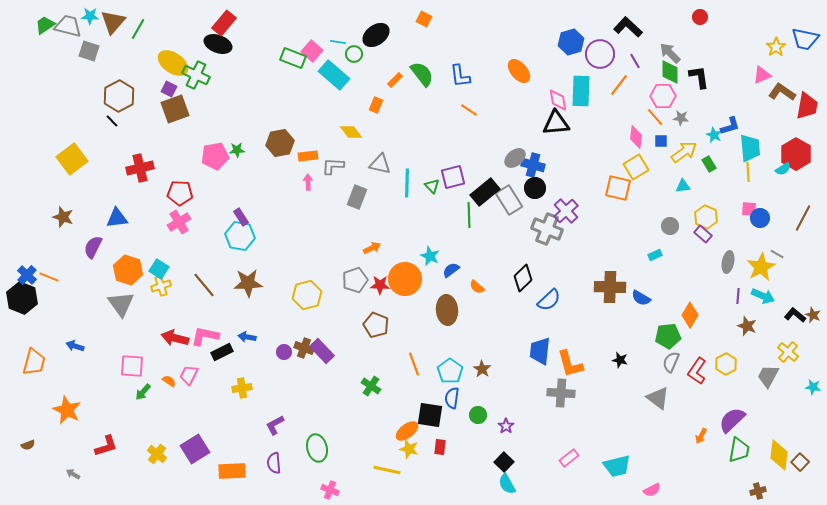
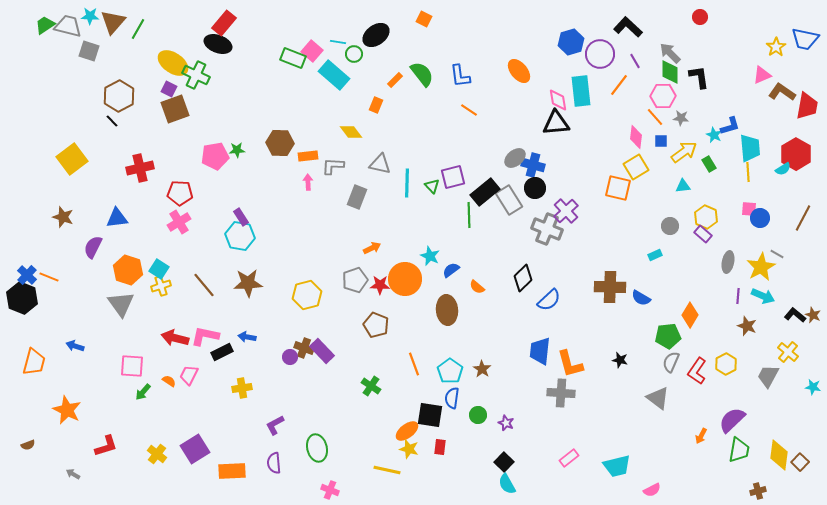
cyan rectangle at (581, 91): rotated 8 degrees counterclockwise
brown hexagon at (280, 143): rotated 12 degrees clockwise
purple circle at (284, 352): moved 6 px right, 5 px down
purple star at (506, 426): moved 3 px up; rotated 14 degrees counterclockwise
